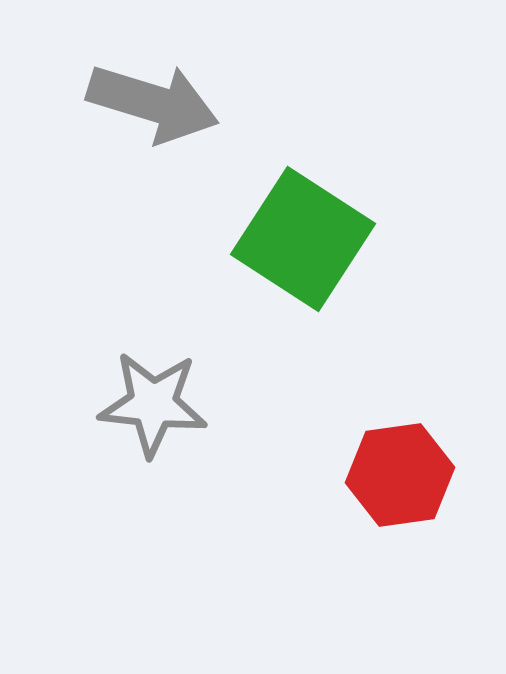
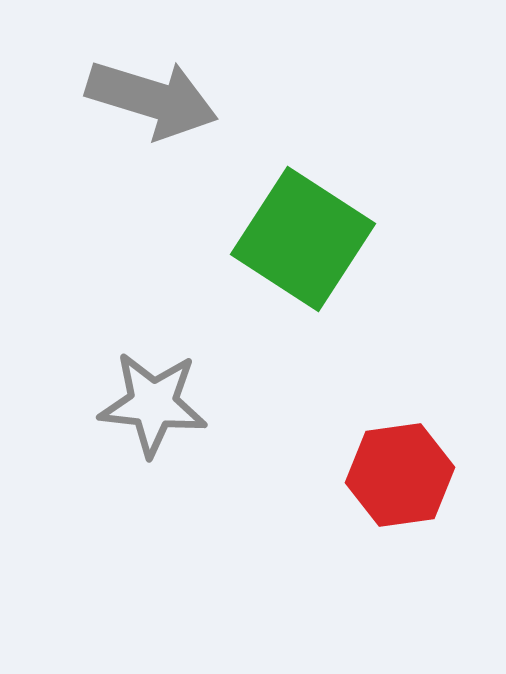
gray arrow: moved 1 px left, 4 px up
